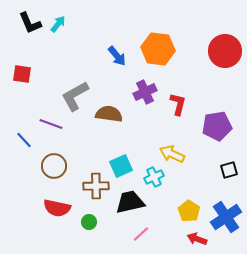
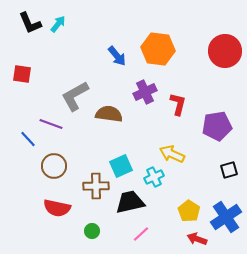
blue line: moved 4 px right, 1 px up
green circle: moved 3 px right, 9 px down
